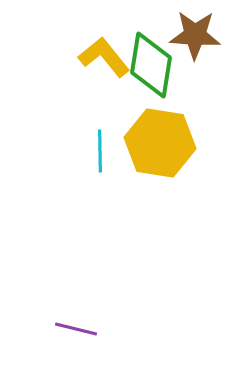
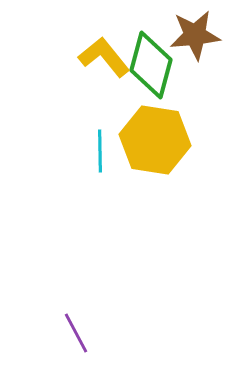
brown star: rotated 9 degrees counterclockwise
green diamond: rotated 6 degrees clockwise
yellow hexagon: moved 5 px left, 3 px up
purple line: moved 4 px down; rotated 48 degrees clockwise
